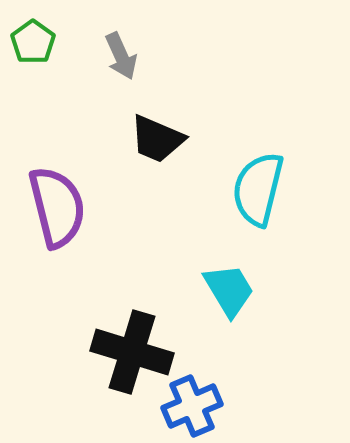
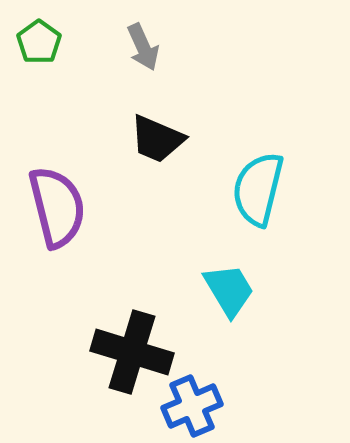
green pentagon: moved 6 px right
gray arrow: moved 22 px right, 9 px up
